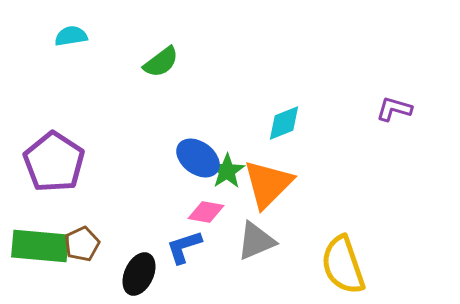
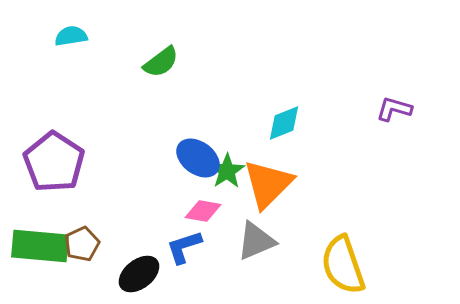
pink diamond: moved 3 px left, 1 px up
black ellipse: rotated 27 degrees clockwise
